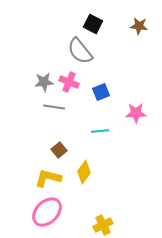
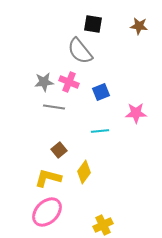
black square: rotated 18 degrees counterclockwise
